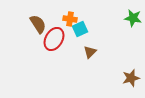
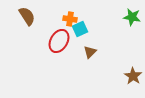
green star: moved 1 px left, 1 px up
brown semicircle: moved 11 px left, 8 px up
red ellipse: moved 5 px right, 2 px down
brown star: moved 2 px right, 2 px up; rotated 24 degrees counterclockwise
